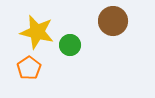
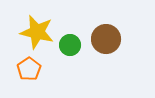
brown circle: moved 7 px left, 18 px down
orange pentagon: moved 1 px down
